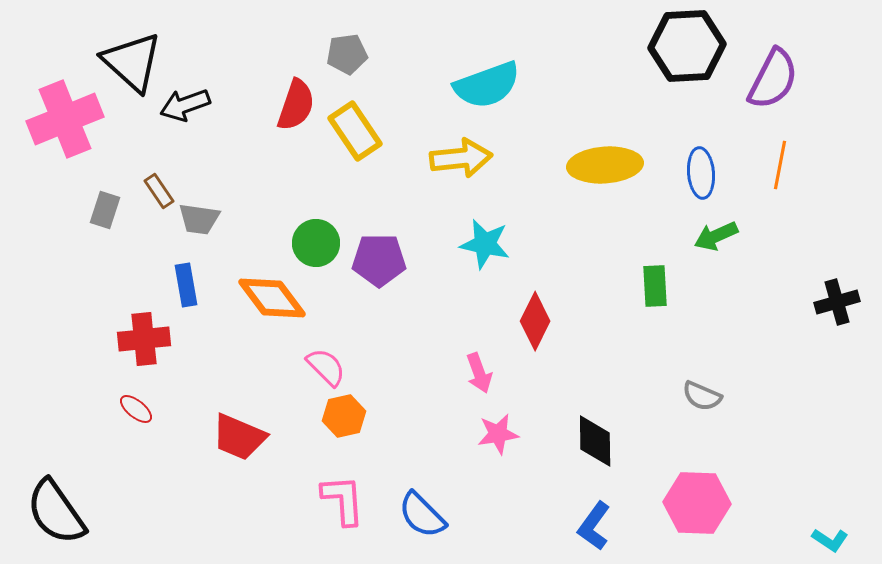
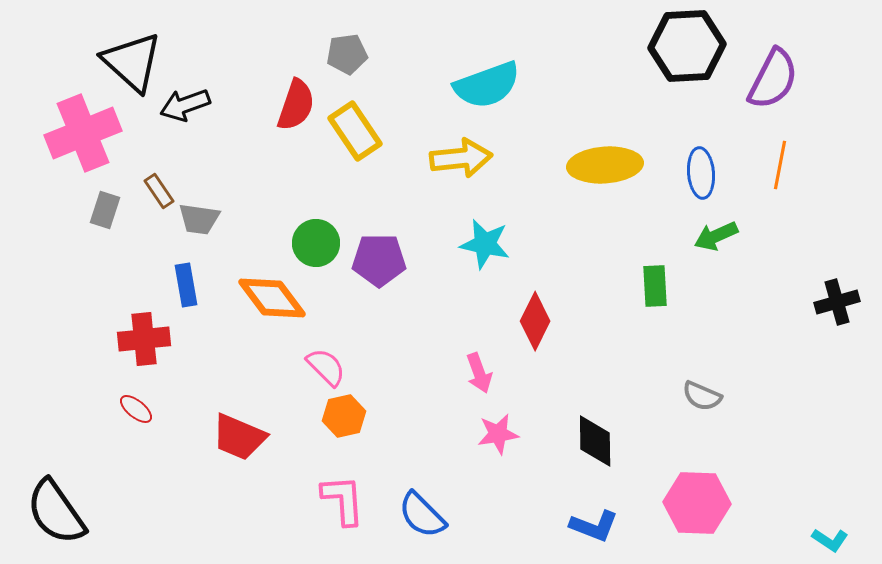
pink cross: moved 18 px right, 14 px down
blue L-shape: rotated 105 degrees counterclockwise
